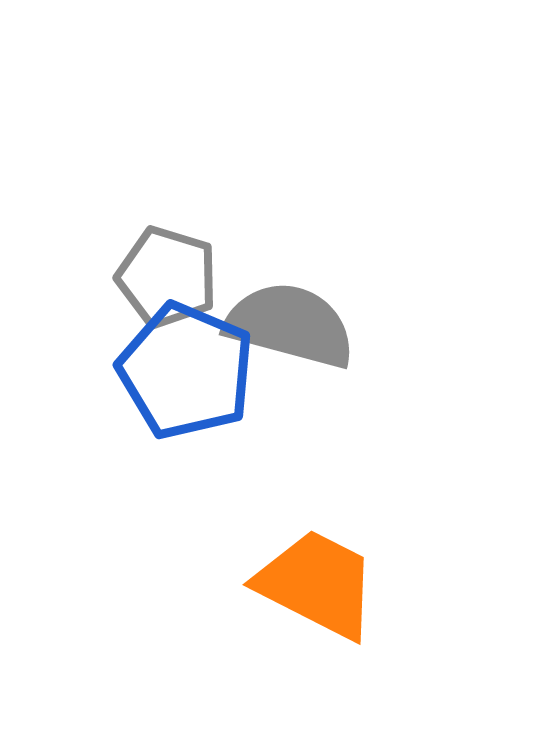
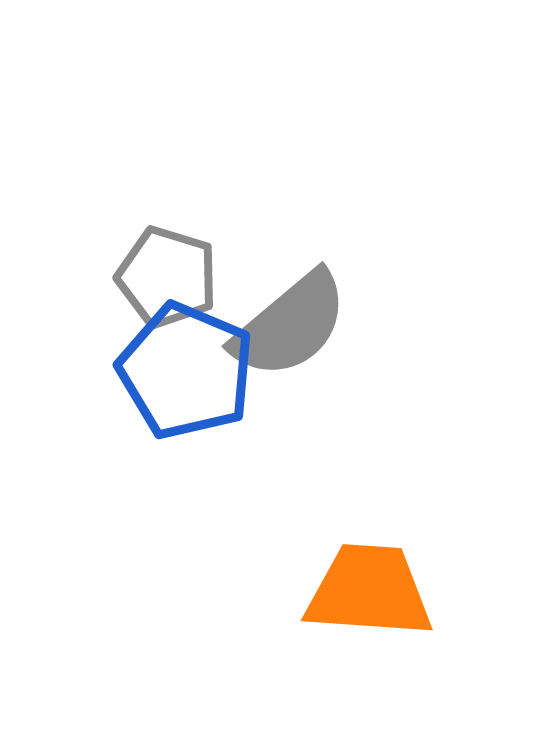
gray semicircle: rotated 125 degrees clockwise
orange trapezoid: moved 52 px right, 7 px down; rotated 23 degrees counterclockwise
